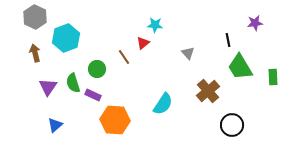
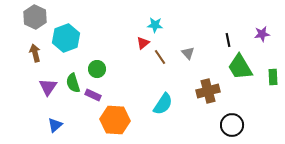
purple star: moved 7 px right, 11 px down
brown line: moved 36 px right
brown cross: rotated 25 degrees clockwise
